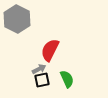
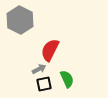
gray hexagon: moved 3 px right, 1 px down
black square: moved 2 px right, 4 px down
